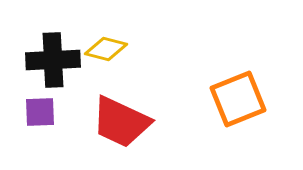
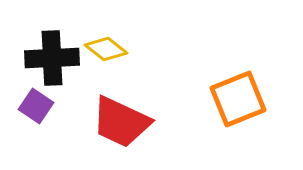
yellow diamond: rotated 24 degrees clockwise
black cross: moved 1 px left, 2 px up
purple square: moved 4 px left, 6 px up; rotated 36 degrees clockwise
